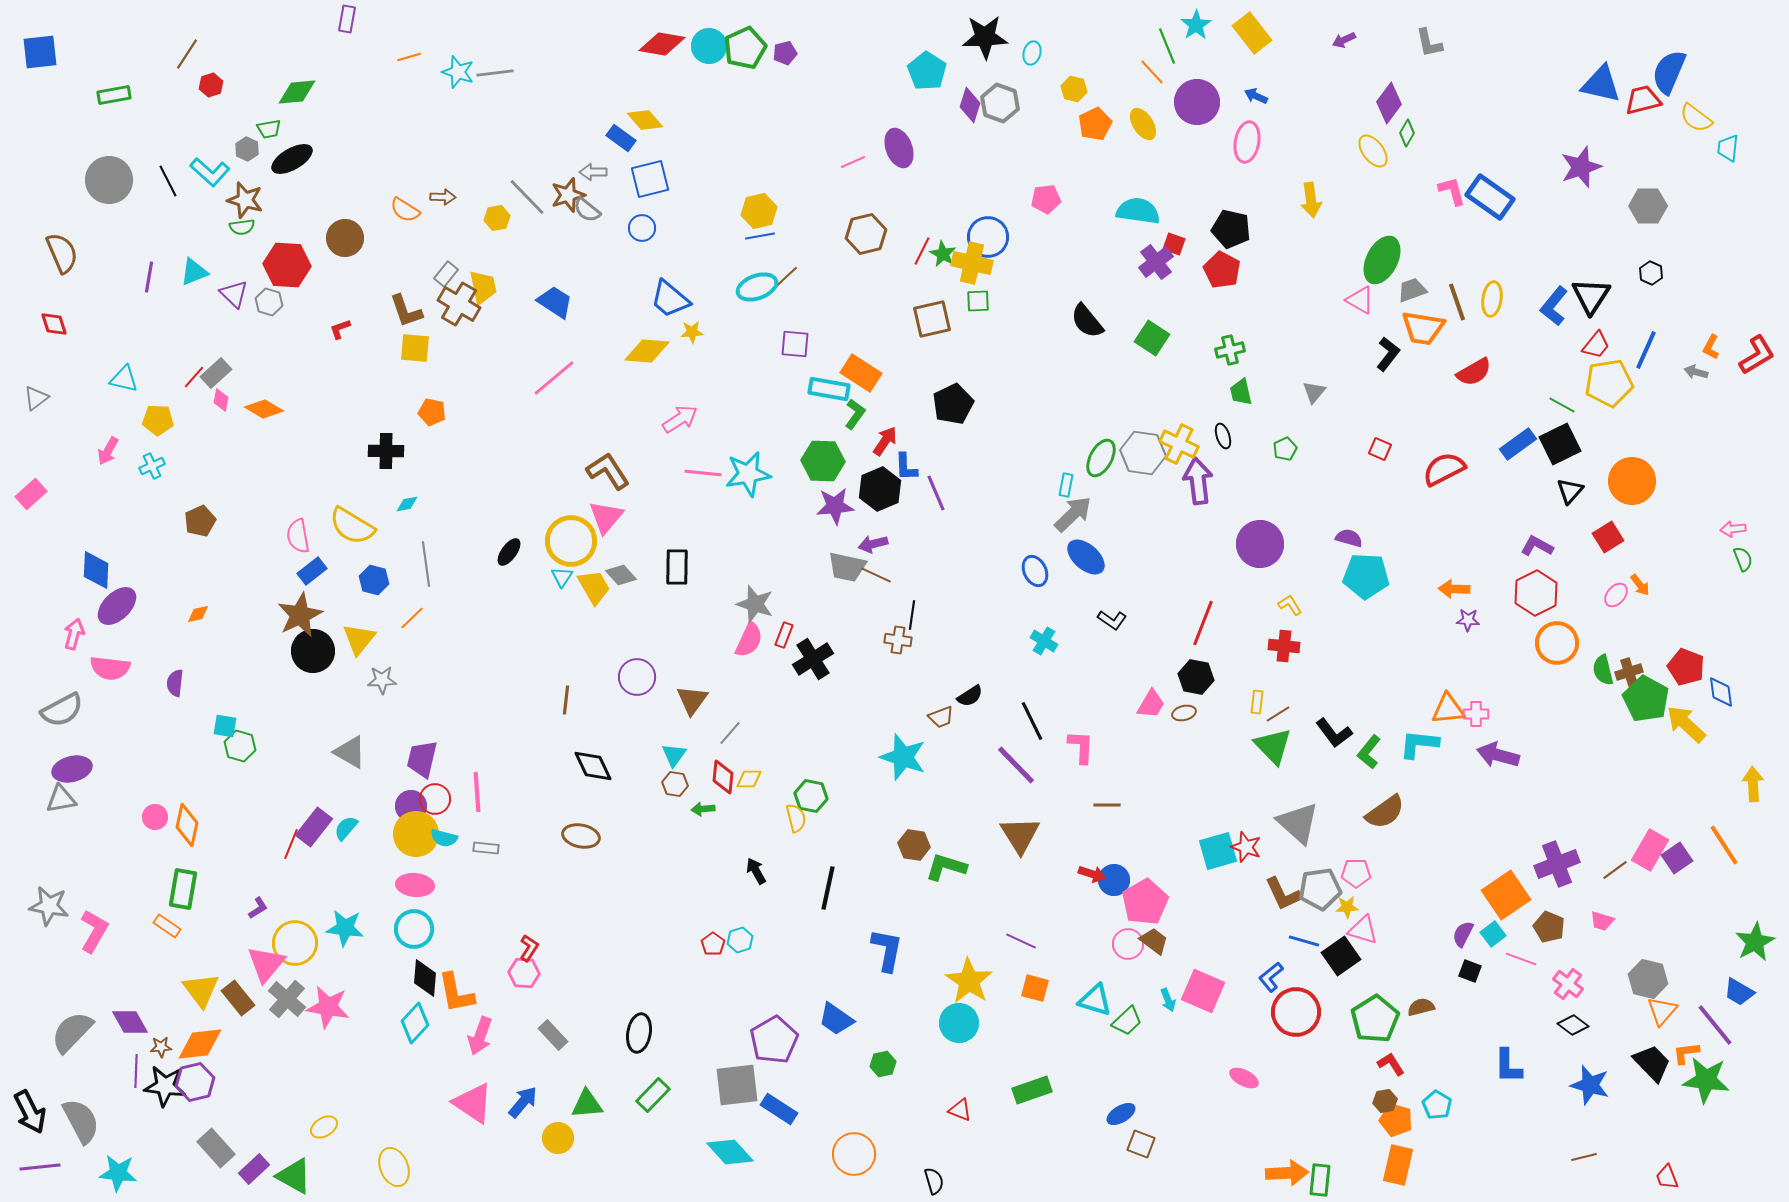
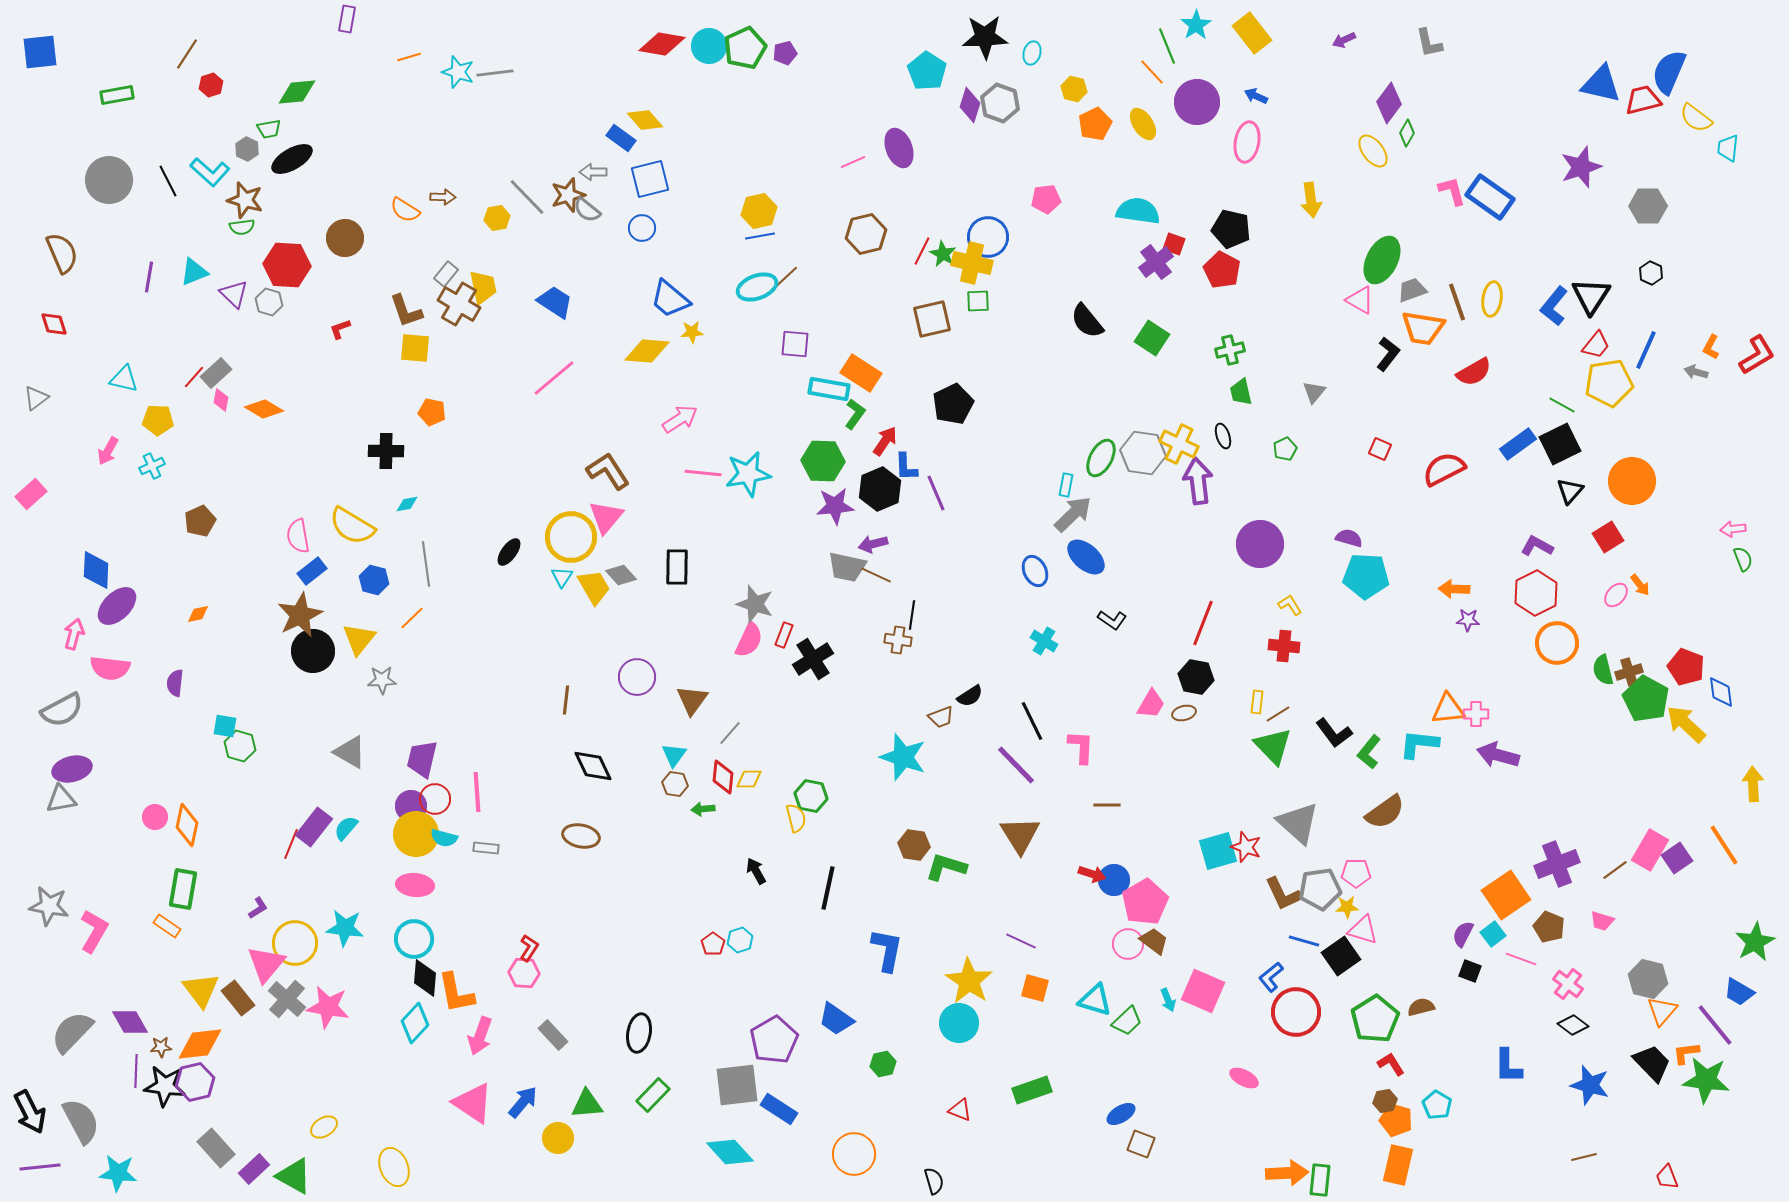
green rectangle at (114, 95): moved 3 px right
yellow circle at (571, 541): moved 4 px up
cyan circle at (414, 929): moved 10 px down
